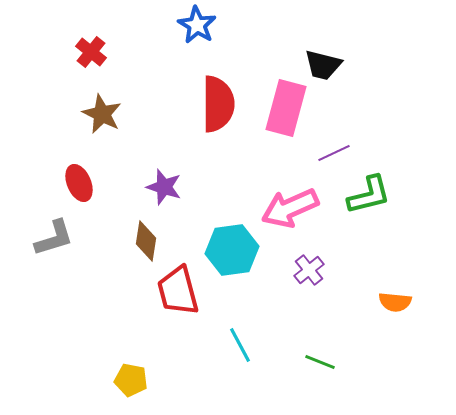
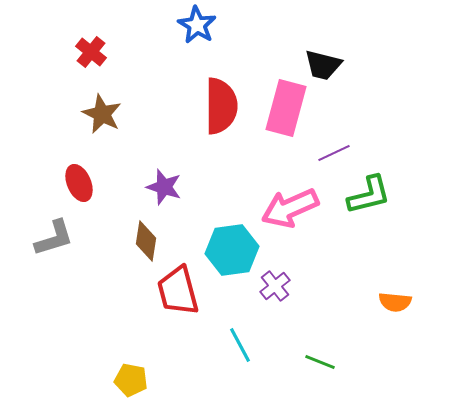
red semicircle: moved 3 px right, 2 px down
purple cross: moved 34 px left, 16 px down
